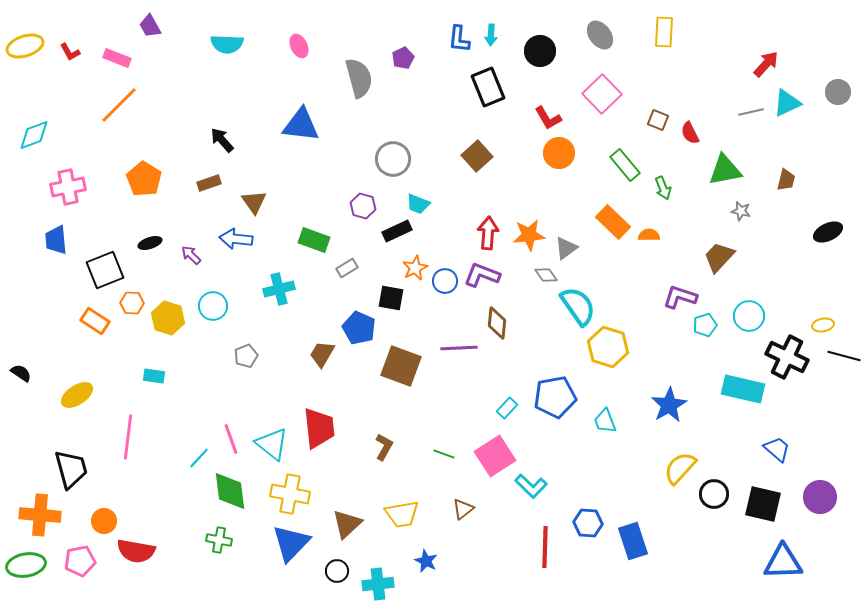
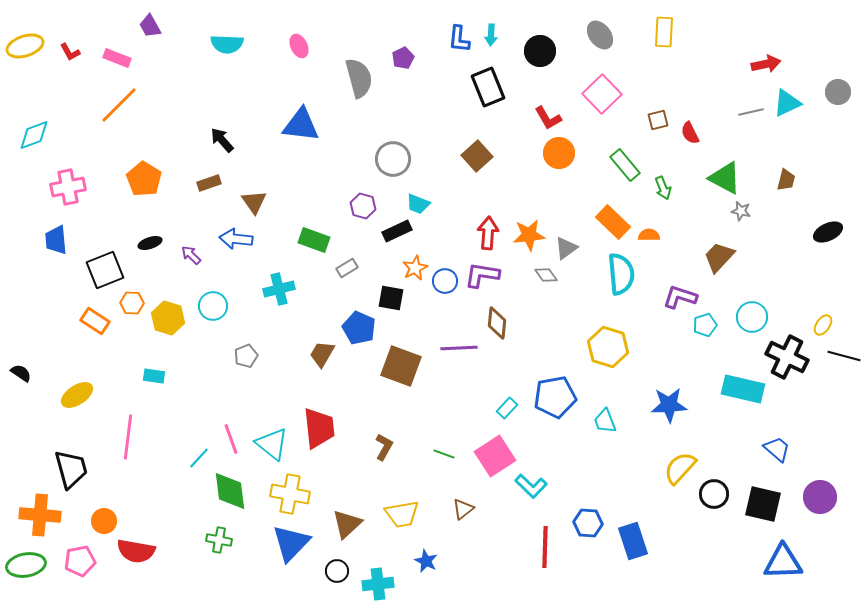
red arrow at (766, 64): rotated 36 degrees clockwise
brown square at (658, 120): rotated 35 degrees counterclockwise
green triangle at (725, 170): moved 8 px down; rotated 39 degrees clockwise
purple L-shape at (482, 275): rotated 12 degrees counterclockwise
cyan semicircle at (578, 306): moved 43 px right, 32 px up; rotated 30 degrees clockwise
cyan circle at (749, 316): moved 3 px right, 1 px down
yellow ellipse at (823, 325): rotated 45 degrees counterclockwise
blue star at (669, 405): rotated 27 degrees clockwise
